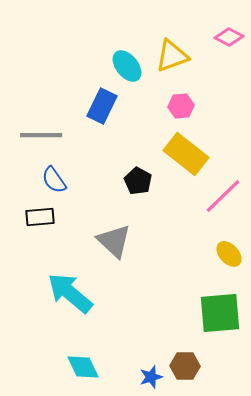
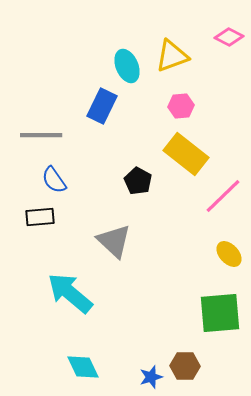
cyan ellipse: rotated 16 degrees clockwise
